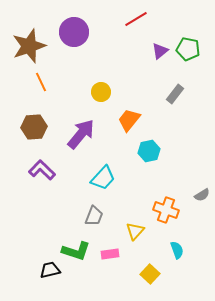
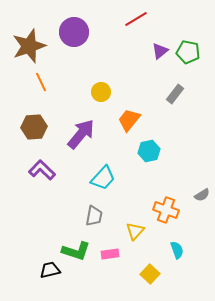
green pentagon: moved 3 px down
gray trapezoid: rotated 10 degrees counterclockwise
